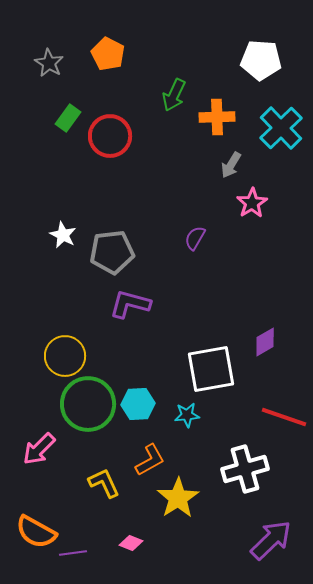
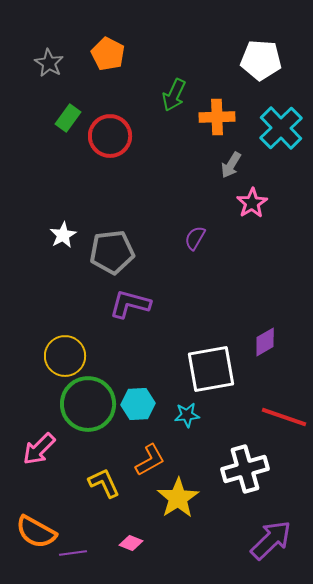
white star: rotated 16 degrees clockwise
